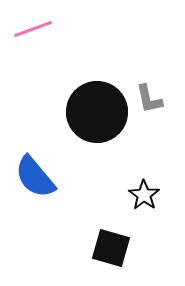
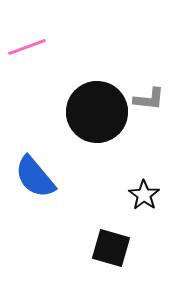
pink line: moved 6 px left, 18 px down
gray L-shape: rotated 72 degrees counterclockwise
